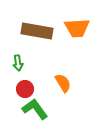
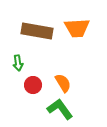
red circle: moved 8 px right, 4 px up
green L-shape: moved 25 px right
